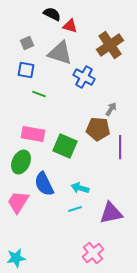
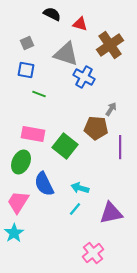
red triangle: moved 10 px right, 2 px up
gray triangle: moved 6 px right, 1 px down
brown pentagon: moved 2 px left, 1 px up
green square: rotated 15 degrees clockwise
cyan line: rotated 32 degrees counterclockwise
cyan star: moved 2 px left, 25 px up; rotated 24 degrees counterclockwise
